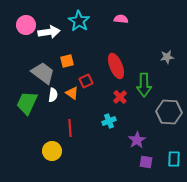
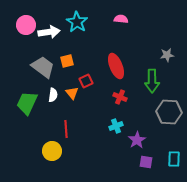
cyan star: moved 2 px left, 1 px down
gray star: moved 2 px up
gray trapezoid: moved 6 px up
green arrow: moved 8 px right, 4 px up
orange triangle: rotated 16 degrees clockwise
red cross: rotated 24 degrees counterclockwise
cyan cross: moved 7 px right, 5 px down
red line: moved 4 px left, 1 px down
